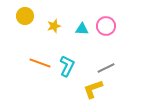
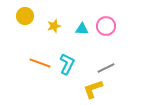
cyan L-shape: moved 2 px up
